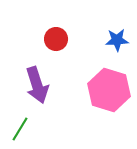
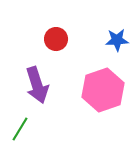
pink hexagon: moved 6 px left; rotated 24 degrees clockwise
